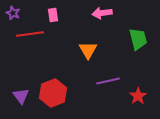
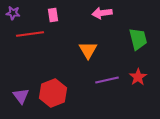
purple star: rotated 16 degrees counterclockwise
purple line: moved 1 px left, 1 px up
red star: moved 19 px up
